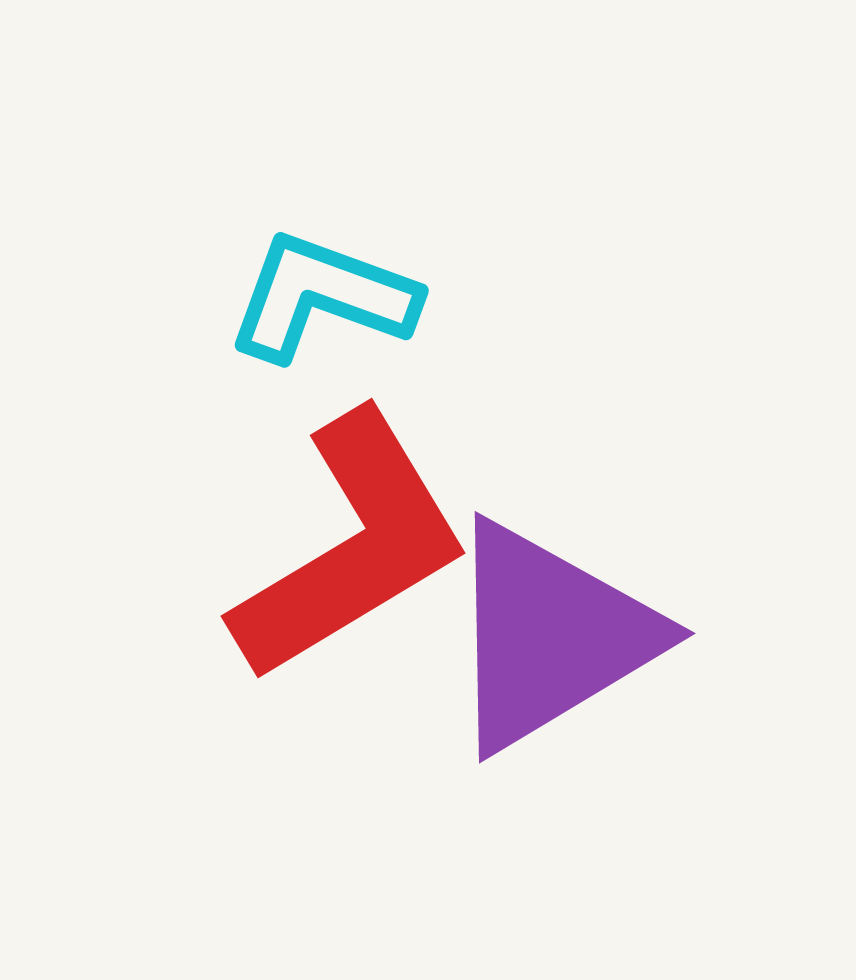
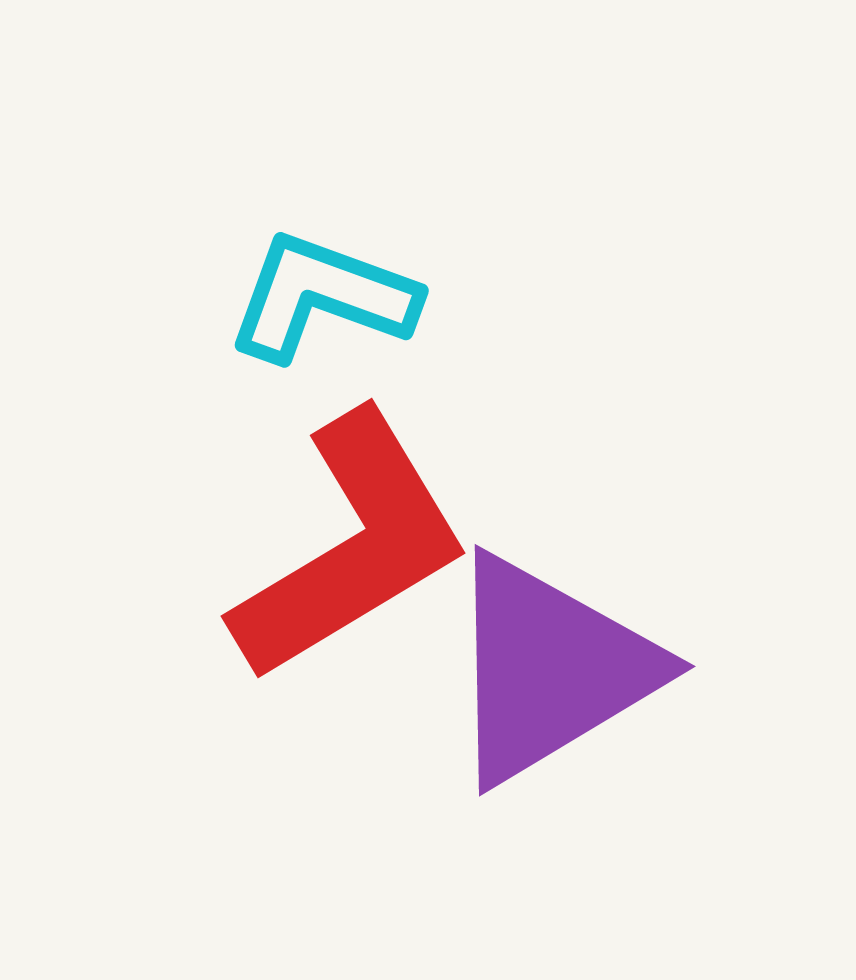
purple triangle: moved 33 px down
